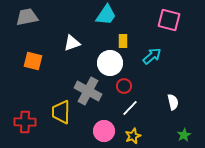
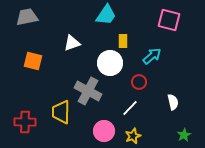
red circle: moved 15 px right, 4 px up
